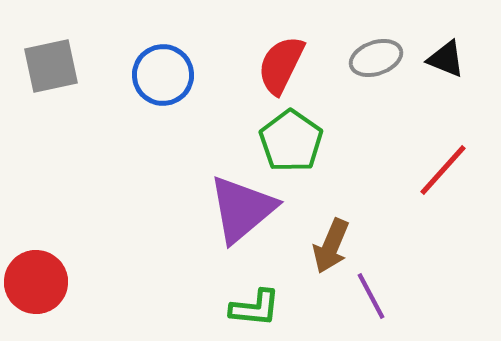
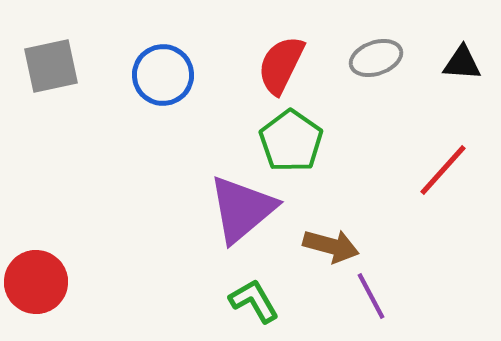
black triangle: moved 16 px right, 4 px down; rotated 18 degrees counterclockwise
brown arrow: rotated 98 degrees counterclockwise
green L-shape: moved 1 px left, 7 px up; rotated 126 degrees counterclockwise
